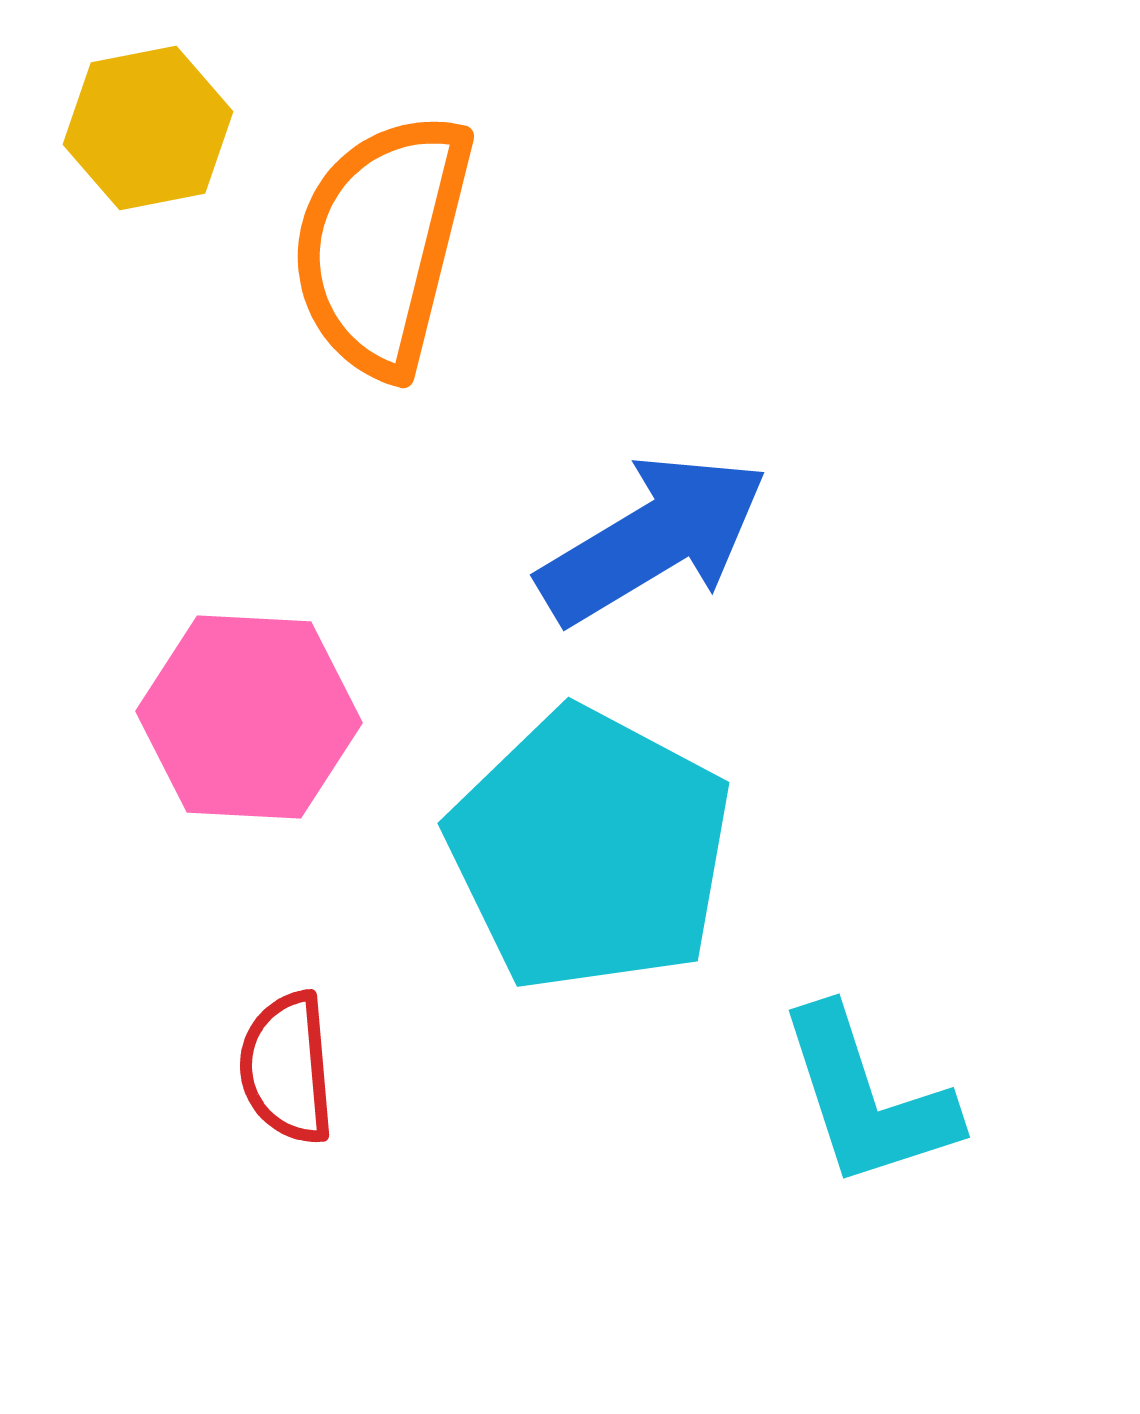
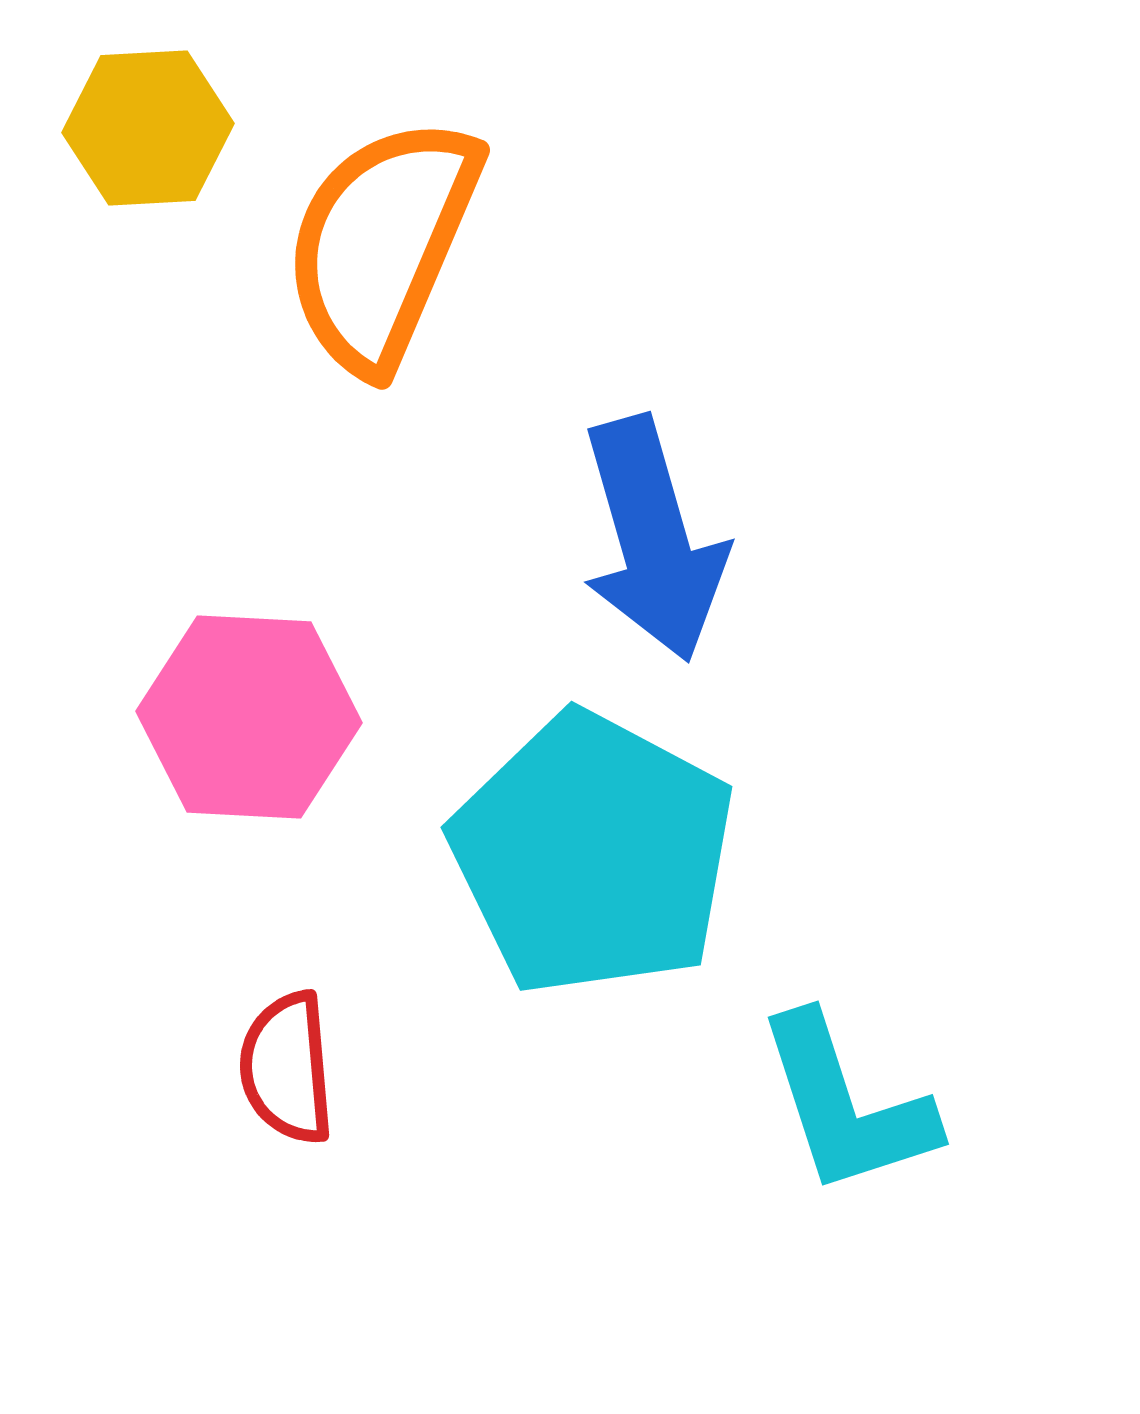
yellow hexagon: rotated 8 degrees clockwise
orange semicircle: rotated 9 degrees clockwise
blue arrow: rotated 105 degrees clockwise
cyan pentagon: moved 3 px right, 4 px down
cyan L-shape: moved 21 px left, 7 px down
